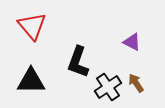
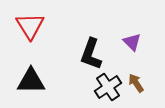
red triangle: moved 2 px left; rotated 8 degrees clockwise
purple triangle: rotated 18 degrees clockwise
black L-shape: moved 13 px right, 8 px up
